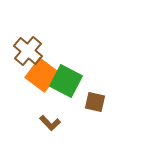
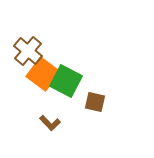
orange square: moved 1 px right, 1 px up
